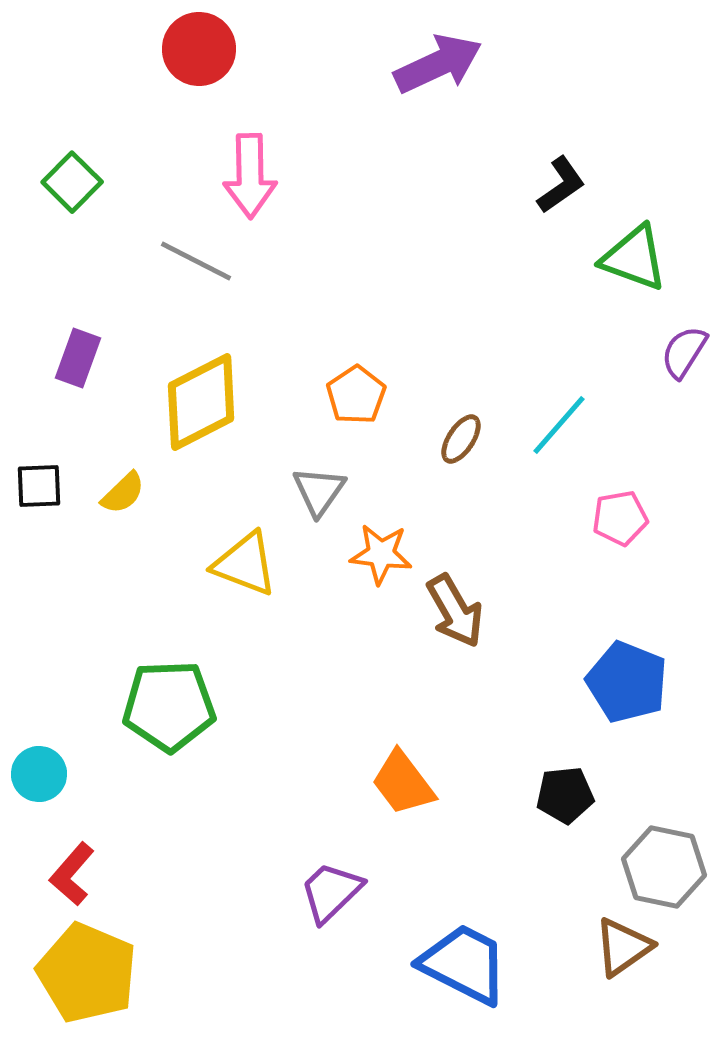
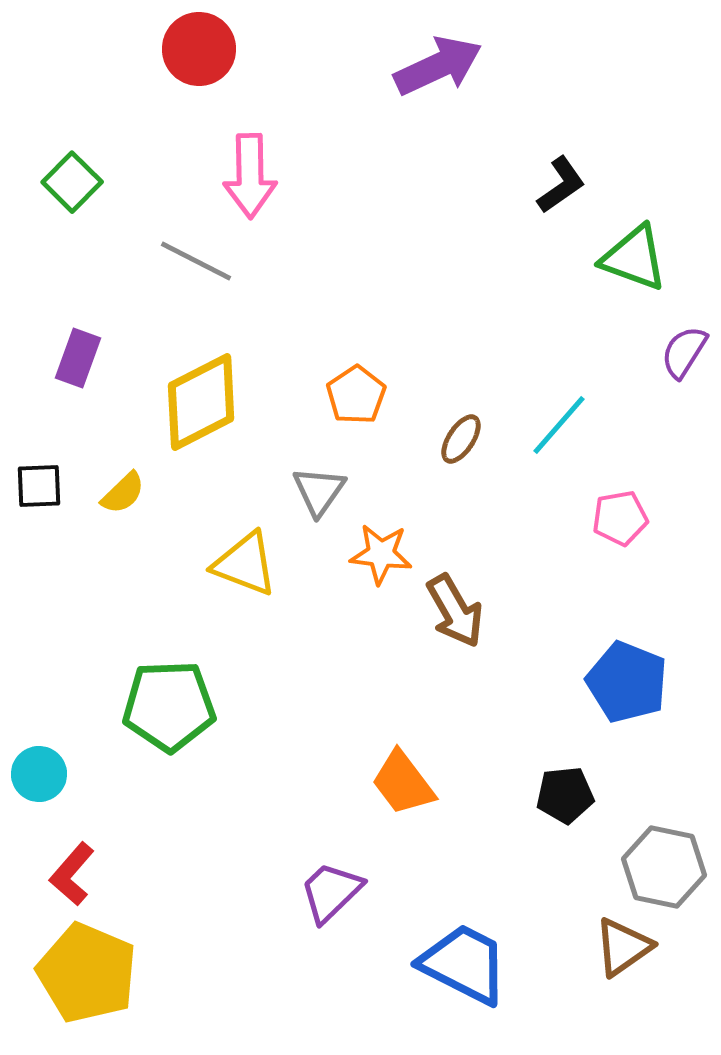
purple arrow: moved 2 px down
